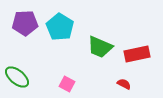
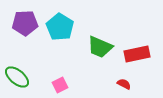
pink square: moved 7 px left, 1 px down; rotated 35 degrees clockwise
